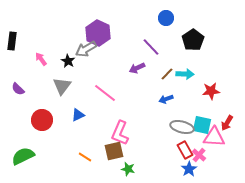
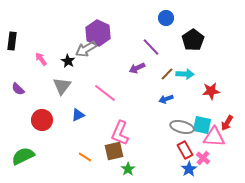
pink cross: moved 4 px right, 3 px down
green star: rotated 24 degrees clockwise
